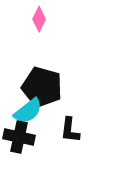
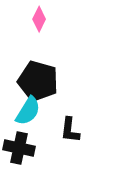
black pentagon: moved 4 px left, 6 px up
cyan semicircle: rotated 20 degrees counterclockwise
black cross: moved 11 px down
